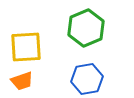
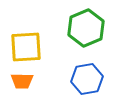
orange trapezoid: rotated 20 degrees clockwise
